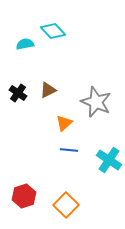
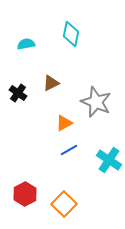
cyan diamond: moved 18 px right, 3 px down; rotated 55 degrees clockwise
cyan semicircle: moved 1 px right
brown triangle: moved 3 px right, 7 px up
orange triangle: rotated 12 degrees clockwise
blue line: rotated 36 degrees counterclockwise
red hexagon: moved 1 px right, 2 px up; rotated 10 degrees counterclockwise
orange square: moved 2 px left, 1 px up
